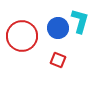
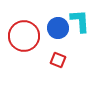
cyan L-shape: rotated 20 degrees counterclockwise
red circle: moved 2 px right
